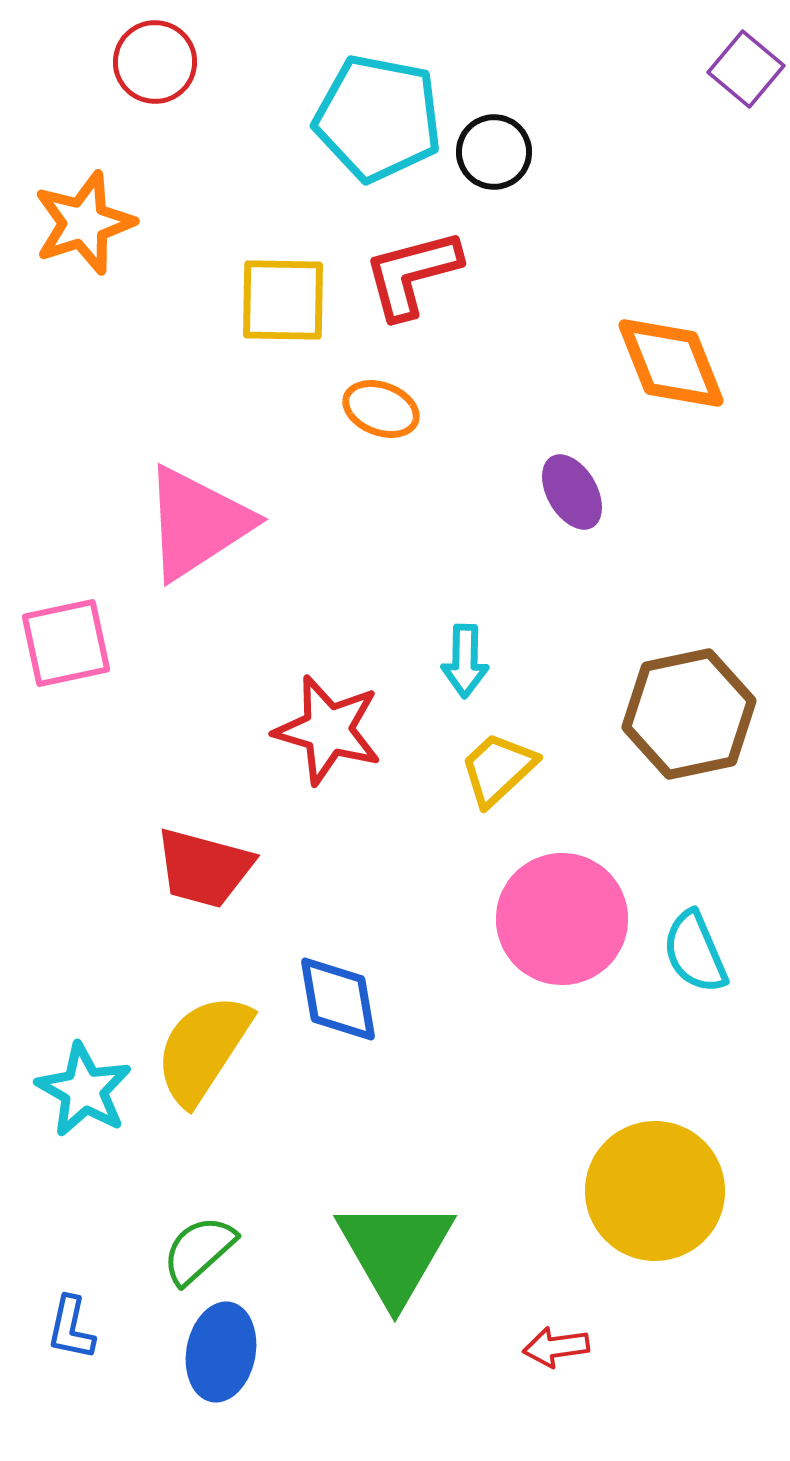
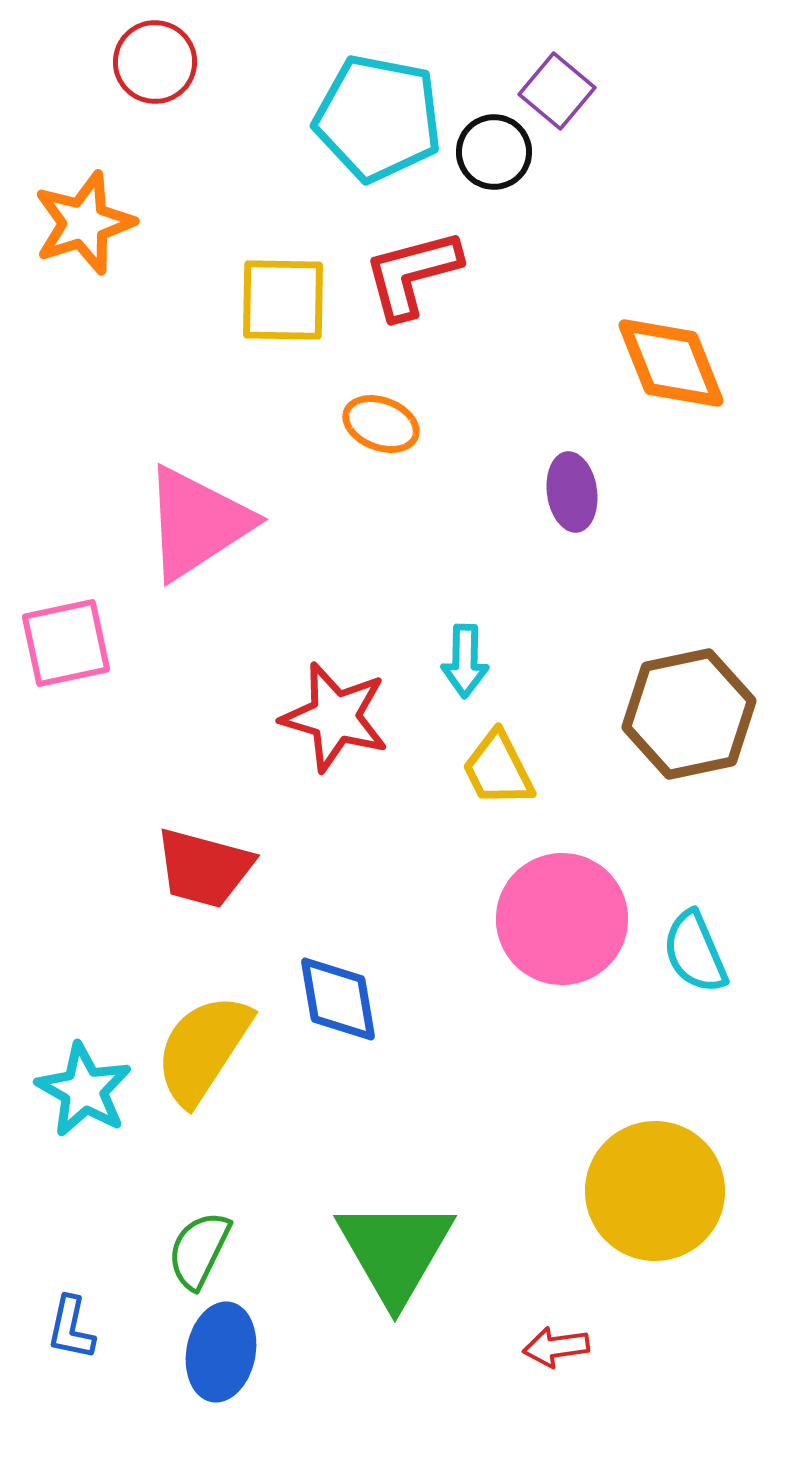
purple square: moved 189 px left, 22 px down
orange ellipse: moved 15 px down
purple ellipse: rotated 22 degrees clockwise
red star: moved 7 px right, 13 px up
yellow trapezoid: rotated 74 degrees counterclockwise
green semicircle: rotated 22 degrees counterclockwise
